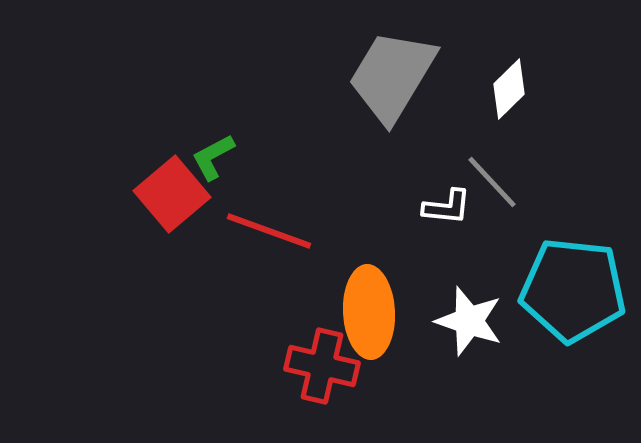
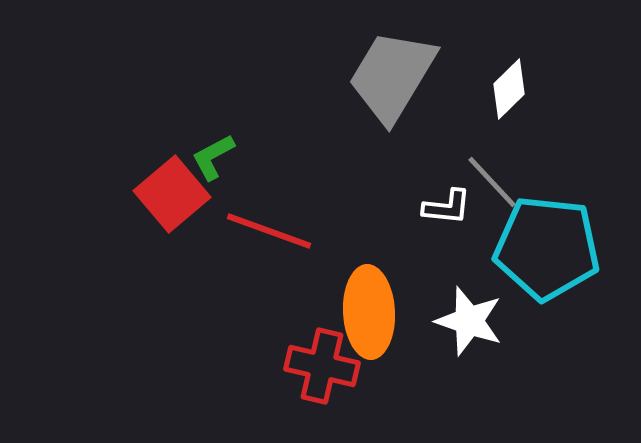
cyan pentagon: moved 26 px left, 42 px up
